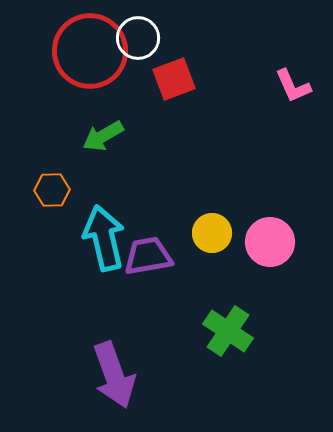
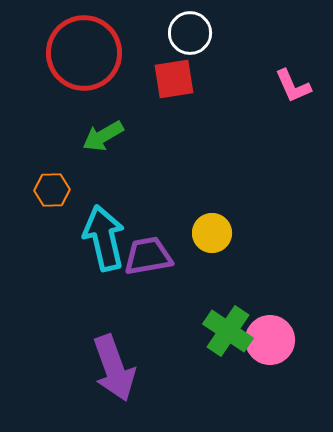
white circle: moved 52 px right, 5 px up
red circle: moved 6 px left, 2 px down
red square: rotated 12 degrees clockwise
pink circle: moved 98 px down
purple arrow: moved 7 px up
